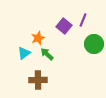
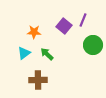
orange star: moved 4 px left, 6 px up; rotated 24 degrees clockwise
green circle: moved 1 px left, 1 px down
